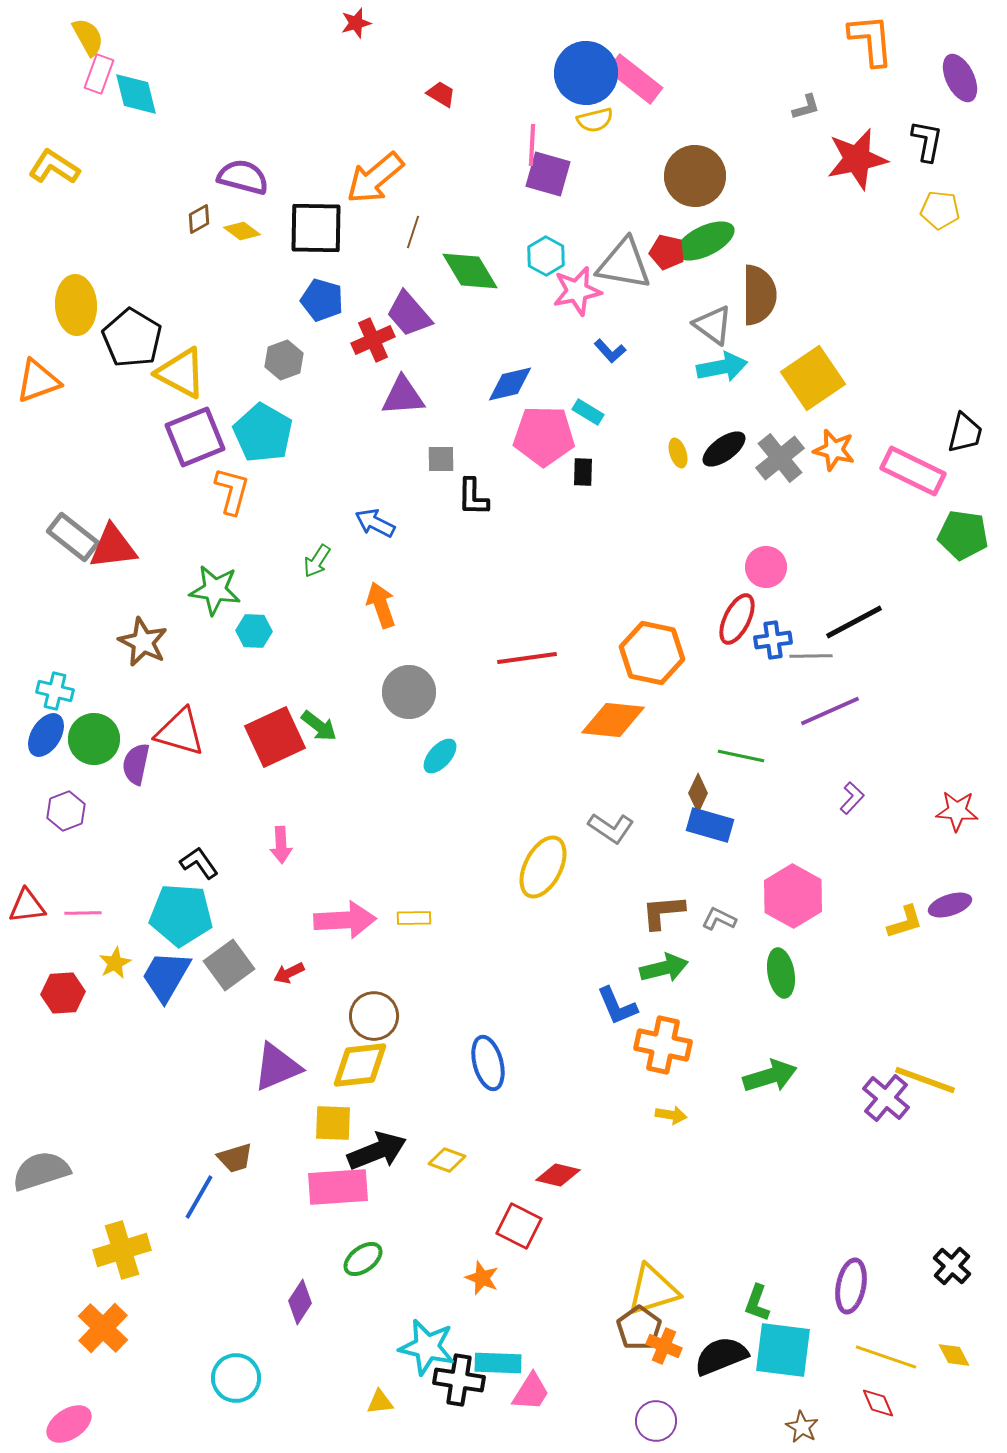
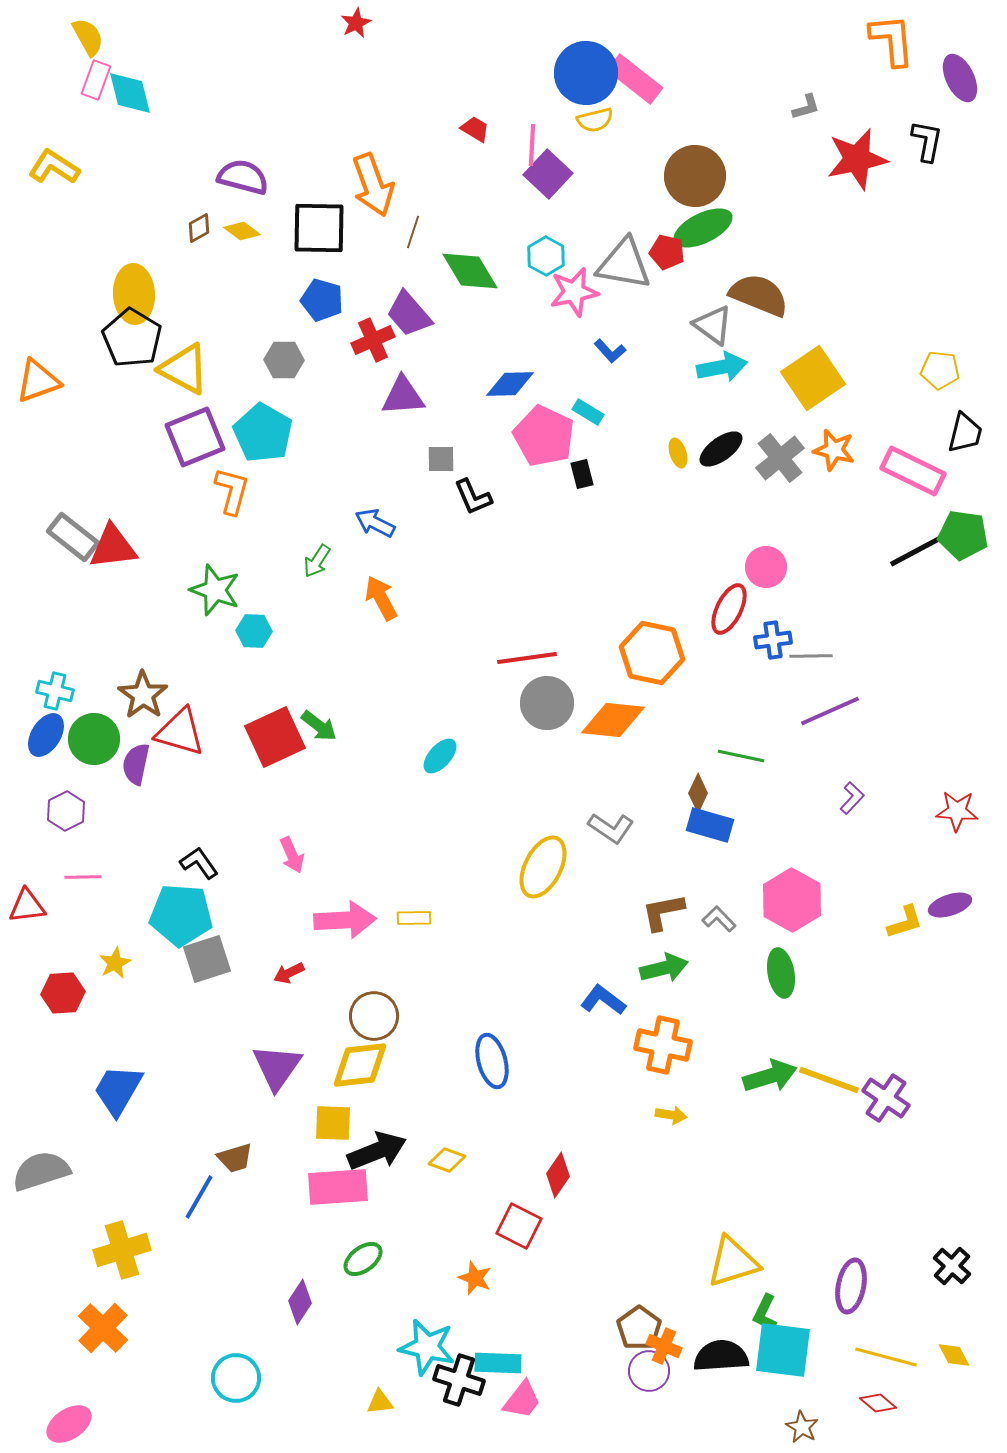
red star at (356, 23): rotated 12 degrees counterclockwise
orange L-shape at (871, 40): moved 21 px right
pink rectangle at (99, 74): moved 3 px left, 6 px down
cyan diamond at (136, 94): moved 6 px left, 1 px up
red trapezoid at (441, 94): moved 34 px right, 35 px down
purple square at (548, 174): rotated 27 degrees clockwise
orange arrow at (375, 178): moved 2 px left, 7 px down; rotated 70 degrees counterclockwise
yellow pentagon at (940, 210): moved 160 px down
brown diamond at (199, 219): moved 9 px down
black square at (316, 228): moved 3 px right
green ellipse at (705, 241): moved 2 px left, 13 px up
pink star at (577, 291): moved 3 px left, 1 px down
brown semicircle at (759, 295): rotated 68 degrees counterclockwise
yellow ellipse at (76, 305): moved 58 px right, 11 px up
gray hexagon at (284, 360): rotated 21 degrees clockwise
yellow triangle at (181, 373): moved 3 px right, 4 px up
blue diamond at (510, 384): rotated 12 degrees clockwise
pink pentagon at (544, 436): rotated 24 degrees clockwise
black ellipse at (724, 449): moved 3 px left
black rectangle at (583, 472): moved 1 px left, 2 px down; rotated 16 degrees counterclockwise
black L-shape at (473, 497): rotated 24 degrees counterclockwise
green star at (215, 590): rotated 12 degrees clockwise
orange arrow at (381, 605): moved 7 px up; rotated 9 degrees counterclockwise
red ellipse at (737, 619): moved 8 px left, 10 px up
black line at (854, 622): moved 64 px right, 72 px up
brown star at (143, 642): moved 53 px down; rotated 9 degrees clockwise
gray circle at (409, 692): moved 138 px right, 11 px down
purple hexagon at (66, 811): rotated 6 degrees counterclockwise
pink arrow at (281, 845): moved 11 px right, 10 px down; rotated 21 degrees counterclockwise
pink hexagon at (793, 896): moved 1 px left, 4 px down
brown L-shape at (663, 912): rotated 6 degrees counterclockwise
pink line at (83, 913): moved 36 px up
gray L-shape at (719, 919): rotated 20 degrees clockwise
gray square at (229, 965): moved 22 px left, 6 px up; rotated 18 degrees clockwise
blue trapezoid at (166, 976): moved 48 px left, 114 px down
blue L-shape at (617, 1006): moved 14 px left, 6 px up; rotated 150 degrees clockwise
blue ellipse at (488, 1063): moved 4 px right, 2 px up
purple triangle at (277, 1067): rotated 32 degrees counterclockwise
yellow line at (925, 1080): moved 96 px left
purple cross at (886, 1098): rotated 6 degrees counterclockwise
red diamond at (558, 1175): rotated 69 degrees counterclockwise
orange star at (482, 1278): moved 7 px left
yellow triangle at (653, 1290): moved 80 px right, 28 px up
green L-shape at (757, 1303): moved 8 px right, 10 px down; rotated 6 degrees clockwise
black semicircle at (721, 1356): rotated 18 degrees clockwise
yellow line at (886, 1357): rotated 4 degrees counterclockwise
black cross at (459, 1380): rotated 9 degrees clockwise
pink trapezoid at (531, 1392): moved 9 px left, 8 px down; rotated 6 degrees clockwise
red diamond at (878, 1403): rotated 27 degrees counterclockwise
purple circle at (656, 1421): moved 7 px left, 50 px up
